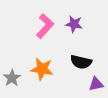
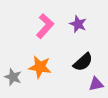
purple star: moved 4 px right; rotated 12 degrees clockwise
black semicircle: moved 2 px right; rotated 55 degrees counterclockwise
orange star: moved 2 px left, 2 px up
gray star: moved 1 px right, 1 px up; rotated 18 degrees counterclockwise
